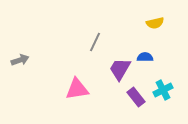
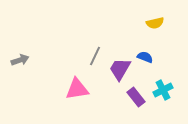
gray line: moved 14 px down
blue semicircle: rotated 21 degrees clockwise
